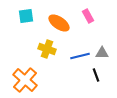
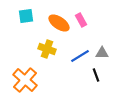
pink rectangle: moved 7 px left, 4 px down
blue line: rotated 18 degrees counterclockwise
